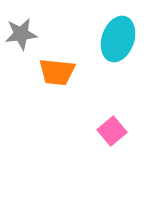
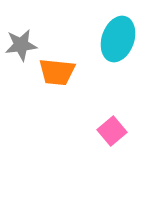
gray star: moved 11 px down
